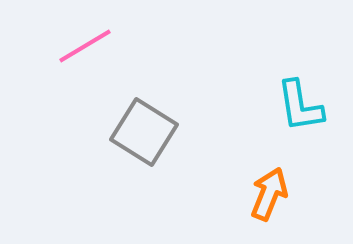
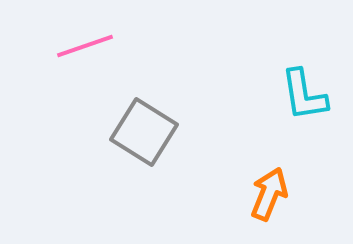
pink line: rotated 12 degrees clockwise
cyan L-shape: moved 4 px right, 11 px up
